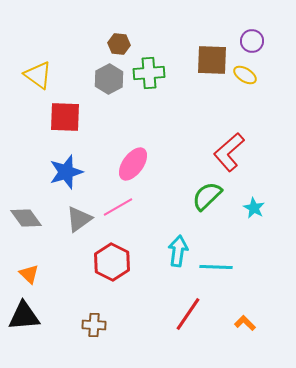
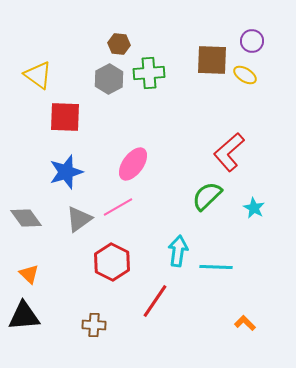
red line: moved 33 px left, 13 px up
